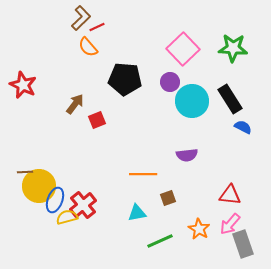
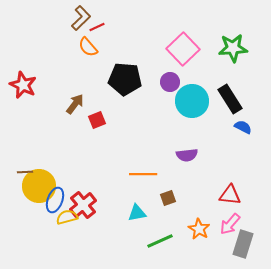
green star: rotated 8 degrees counterclockwise
gray rectangle: rotated 36 degrees clockwise
